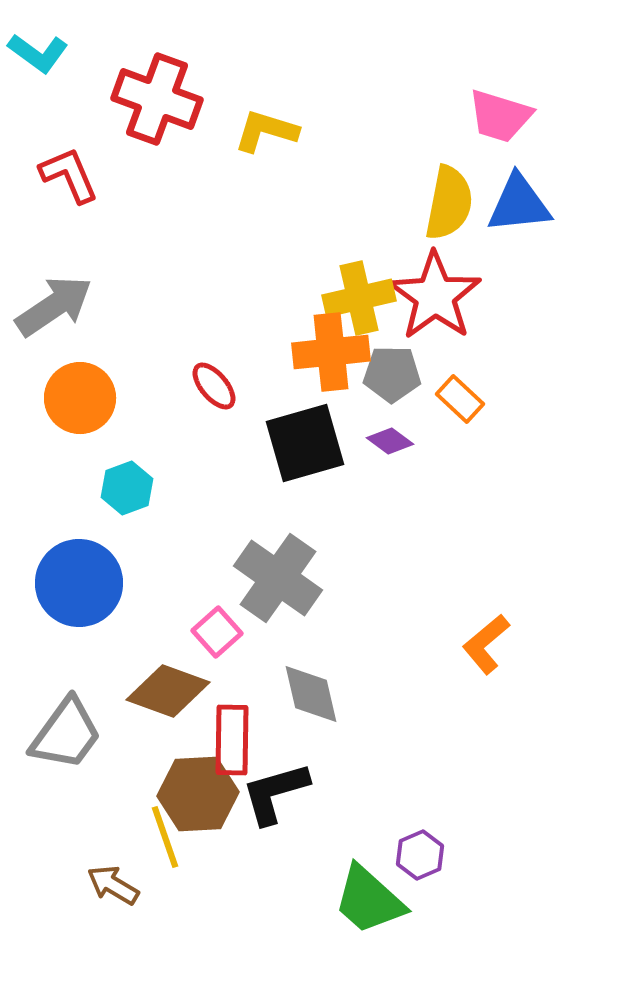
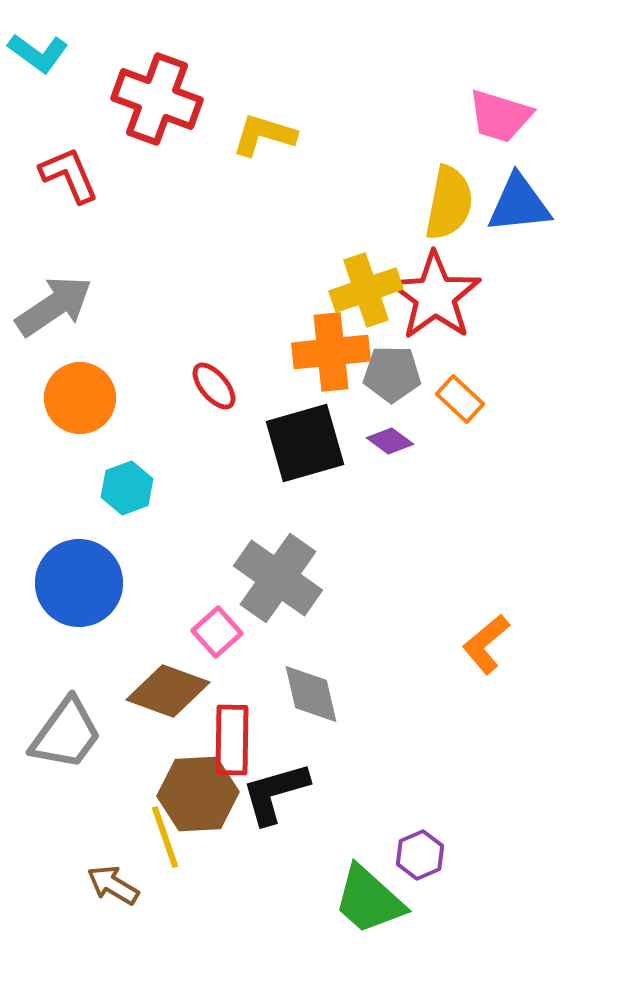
yellow L-shape: moved 2 px left, 4 px down
yellow cross: moved 7 px right, 8 px up; rotated 6 degrees counterclockwise
